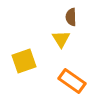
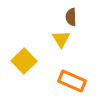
yellow square: rotated 25 degrees counterclockwise
orange rectangle: rotated 12 degrees counterclockwise
